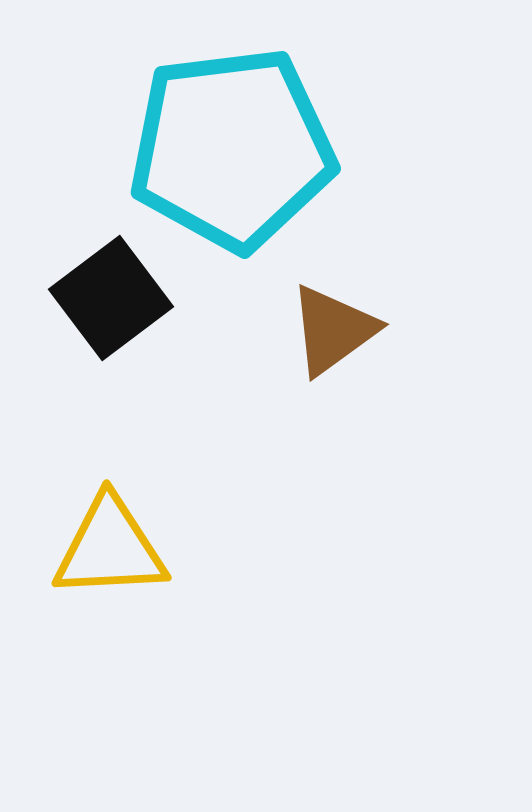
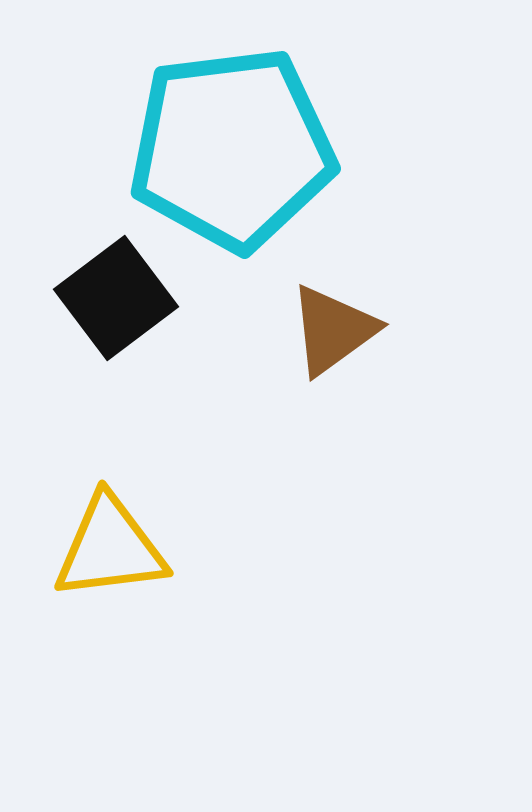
black square: moved 5 px right
yellow triangle: rotated 4 degrees counterclockwise
